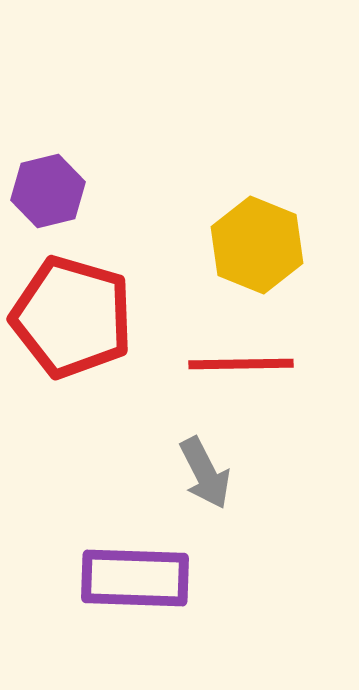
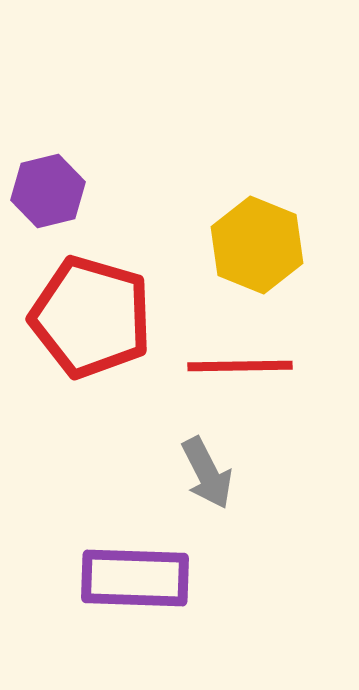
red pentagon: moved 19 px right
red line: moved 1 px left, 2 px down
gray arrow: moved 2 px right
